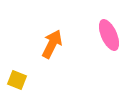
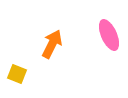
yellow square: moved 6 px up
